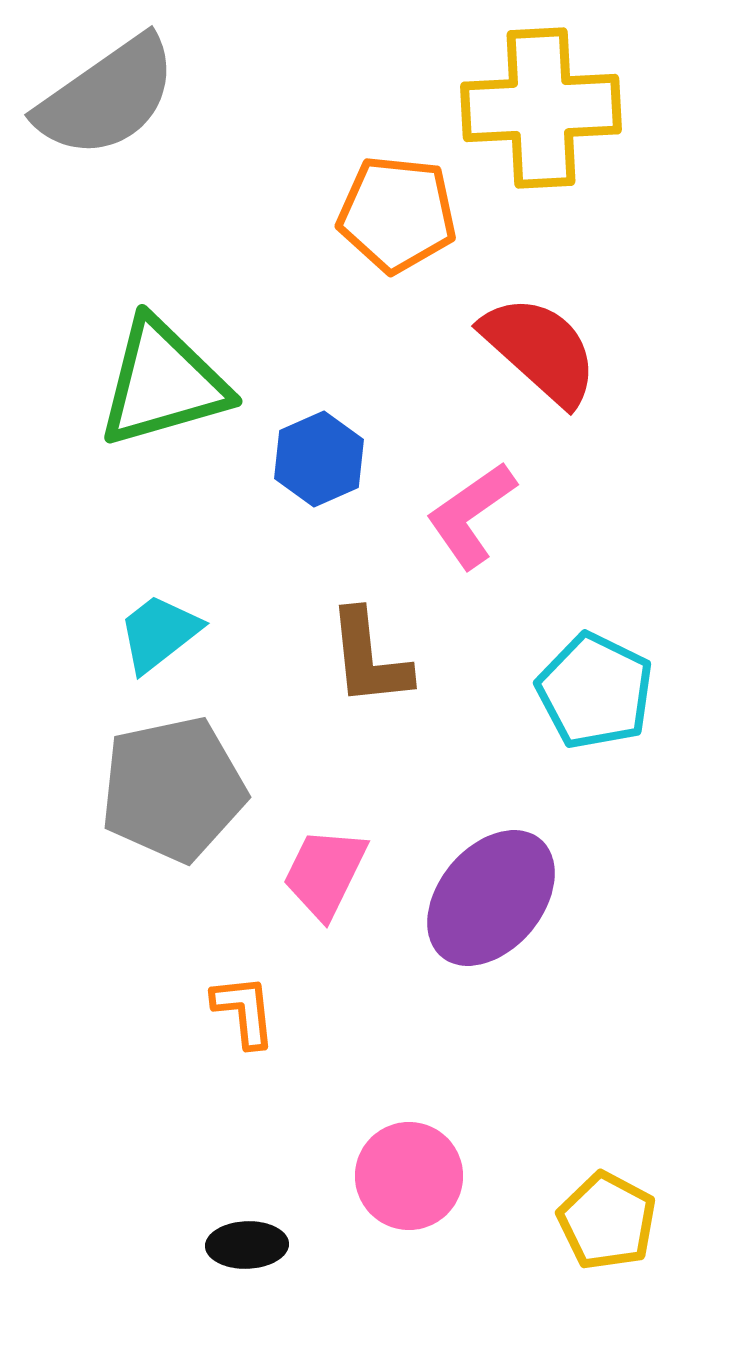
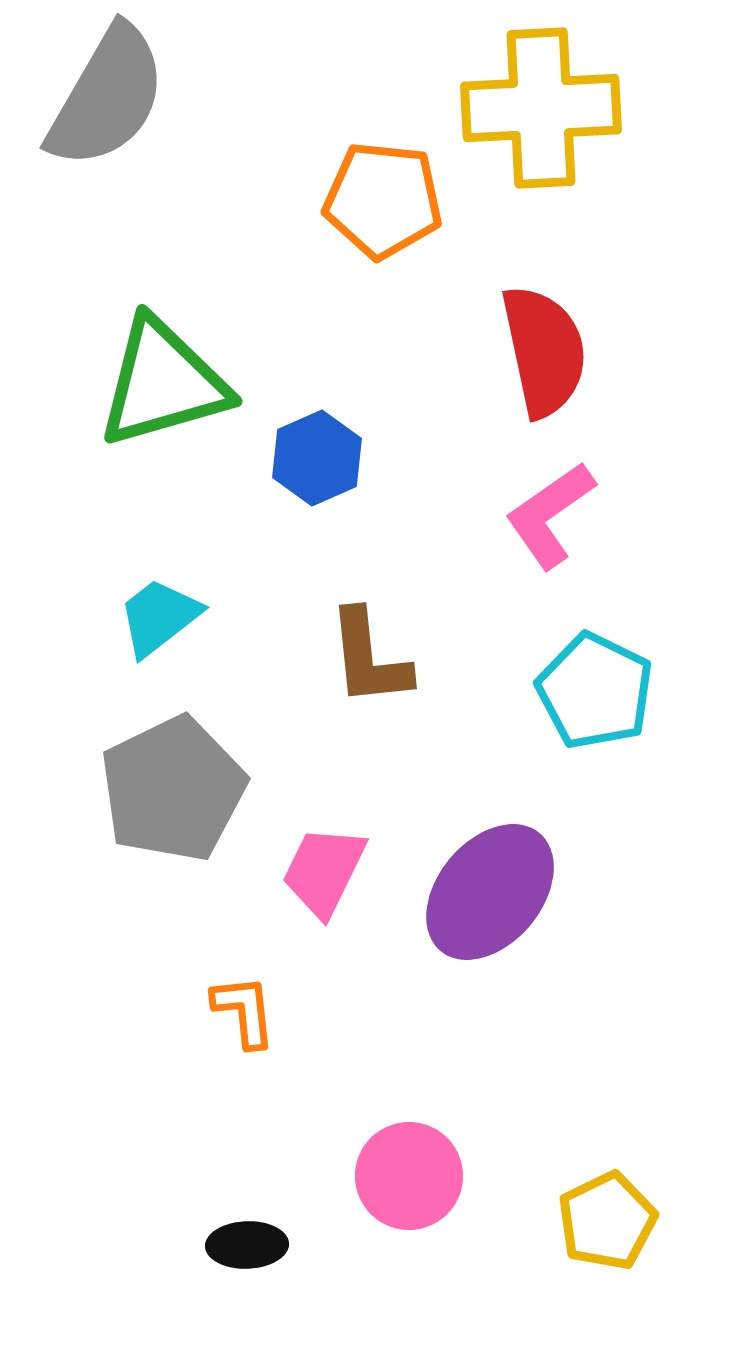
gray semicircle: rotated 25 degrees counterclockwise
orange pentagon: moved 14 px left, 14 px up
red semicircle: moved 4 px right, 1 px down; rotated 36 degrees clockwise
blue hexagon: moved 2 px left, 1 px up
pink L-shape: moved 79 px right
cyan trapezoid: moved 16 px up
gray pentagon: rotated 14 degrees counterclockwise
pink trapezoid: moved 1 px left, 2 px up
purple ellipse: moved 1 px left, 6 px up
yellow pentagon: rotated 18 degrees clockwise
